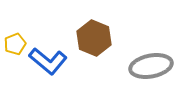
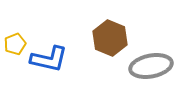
brown hexagon: moved 16 px right
blue L-shape: moved 1 px right, 2 px up; rotated 27 degrees counterclockwise
